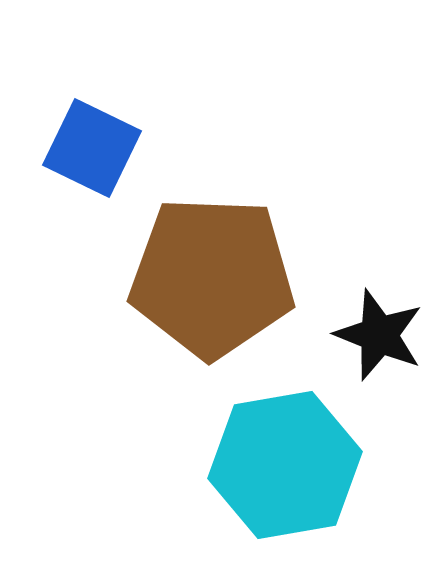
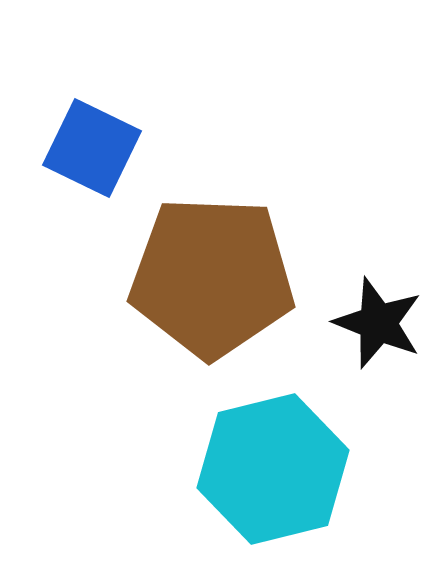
black star: moved 1 px left, 12 px up
cyan hexagon: moved 12 px left, 4 px down; rotated 4 degrees counterclockwise
